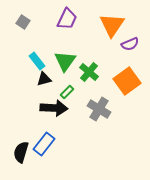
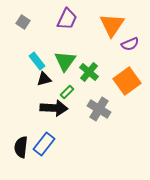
black semicircle: moved 5 px up; rotated 10 degrees counterclockwise
